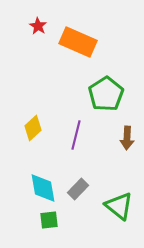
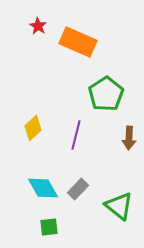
brown arrow: moved 2 px right
cyan diamond: rotated 20 degrees counterclockwise
green square: moved 7 px down
